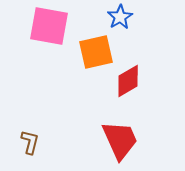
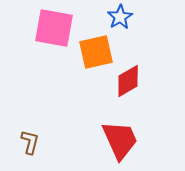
pink square: moved 5 px right, 2 px down
